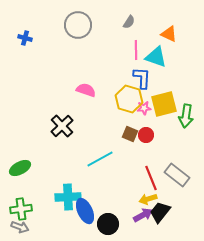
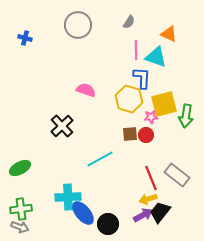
pink star: moved 7 px right, 9 px down
brown square: rotated 28 degrees counterclockwise
blue ellipse: moved 2 px left, 2 px down; rotated 15 degrees counterclockwise
